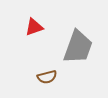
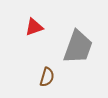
brown semicircle: rotated 60 degrees counterclockwise
